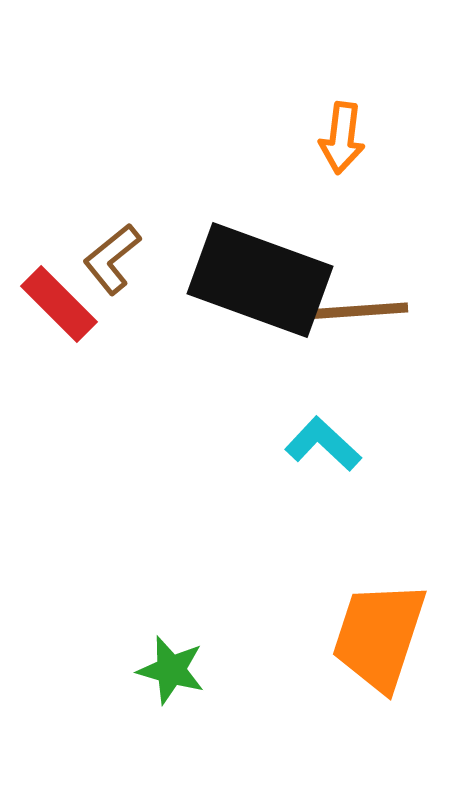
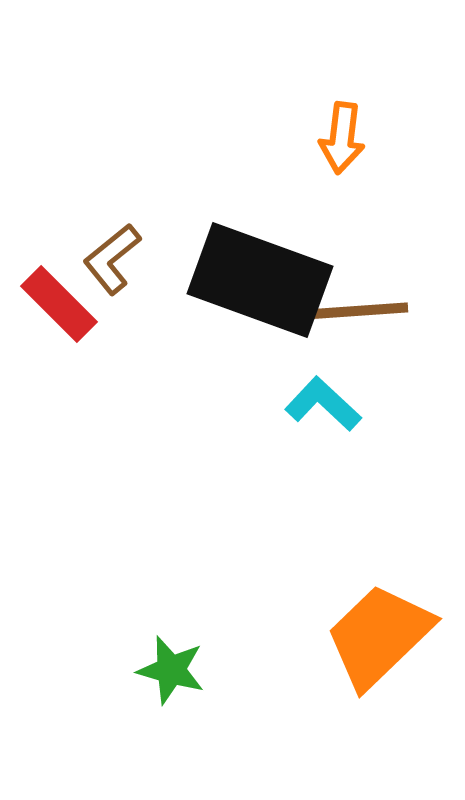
cyan L-shape: moved 40 px up
orange trapezoid: rotated 28 degrees clockwise
